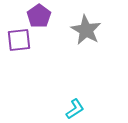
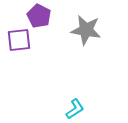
purple pentagon: rotated 10 degrees counterclockwise
gray star: rotated 20 degrees counterclockwise
